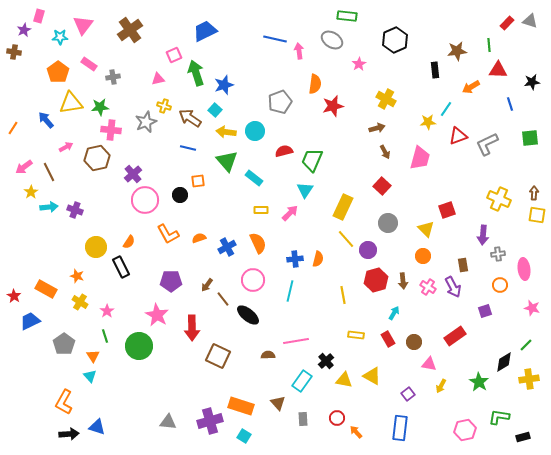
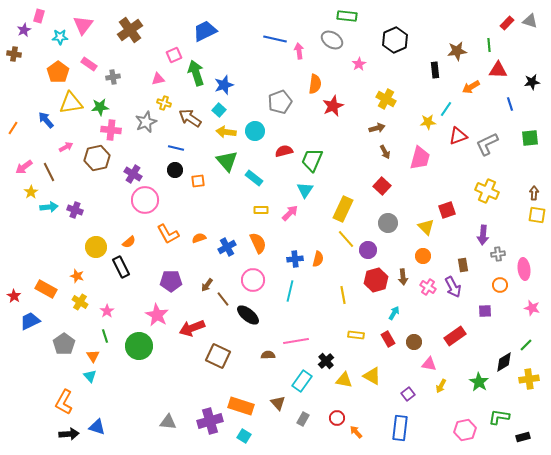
brown cross at (14, 52): moved 2 px down
yellow cross at (164, 106): moved 3 px up
red star at (333, 106): rotated 10 degrees counterclockwise
cyan square at (215, 110): moved 4 px right
blue line at (188, 148): moved 12 px left
purple cross at (133, 174): rotated 18 degrees counterclockwise
black circle at (180, 195): moved 5 px left, 25 px up
yellow cross at (499, 199): moved 12 px left, 8 px up
yellow rectangle at (343, 207): moved 2 px down
yellow triangle at (426, 229): moved 2 px up
orange semicircle at (129, 242): rotated 16 degrees clockwise
brown arrow at (403, 281): moved 4 px up
purple square at (485, 311): rotated 16 degrees clockwise
red arrow at (192, 328): rotated 70 degrees clockwise
gray rectangle at (303, 419): rotated 32 degrees clockwise
